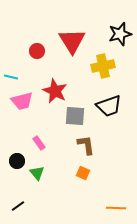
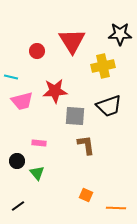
black star: rotated 15 degrees clockwise
red star: rotated 30 degrees counterclockwise
pink rectangle: rotated 48 degrees counterclockwise
orange square: moved 3 px right, 22 px down
